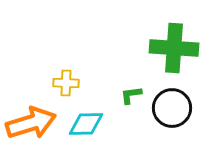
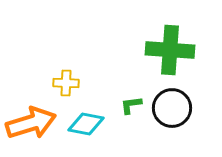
green cross: moved 4 px left, 2 px down
green L-shape: moved 10 px down
cyan diamond: rotated 12 degrees clockwise
